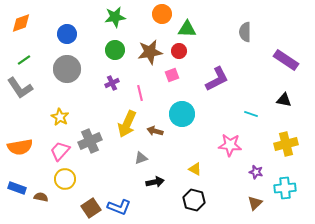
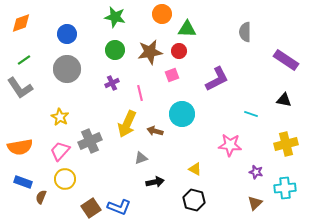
green star: rotated 20 degrees clockwise
blue rectangle: moved 6 px right, 6 px up
brown semicircle: rotated 80 degrees counterclockwise
